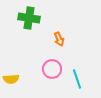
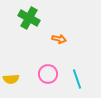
green cross: rotated 20 degrees clockwise
orange arrow: rotated 56 degrees counterclockwise
pink circle: moved 4 px left, 5 px down
